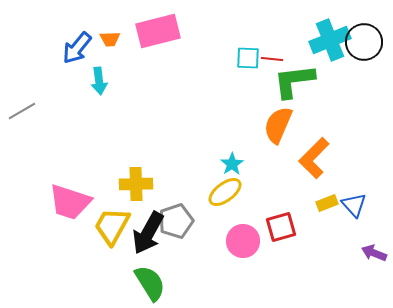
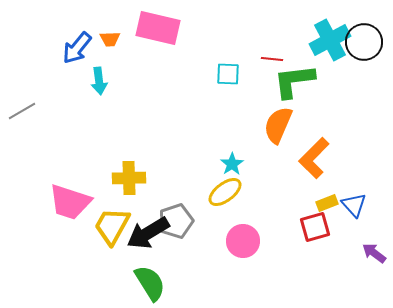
pink rectangle: moved 3 px up; rotated 27 degrees clockwise
cyan cross: rotated 6 degrees counterclockwise
cyan square: moved 20 px left, 16 px down
yellow cross: moved 7 px left, 6 px up
red square: moved 34 px right
black arrow: rotated 30 degrees clockwise
purple arrow: rotated 15 degrees clockwise
